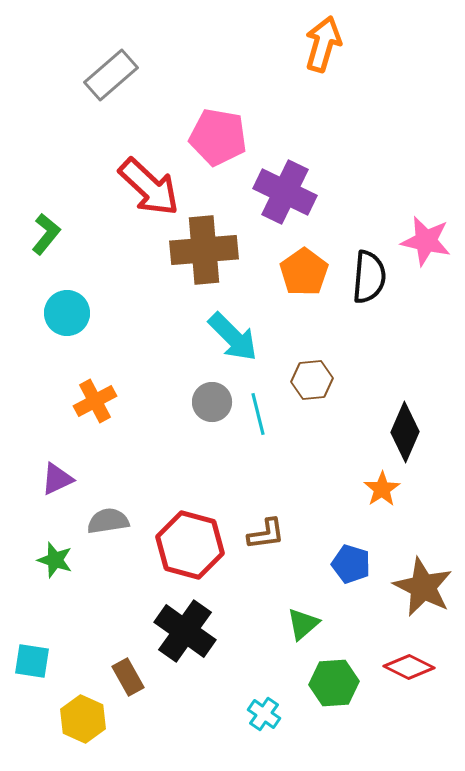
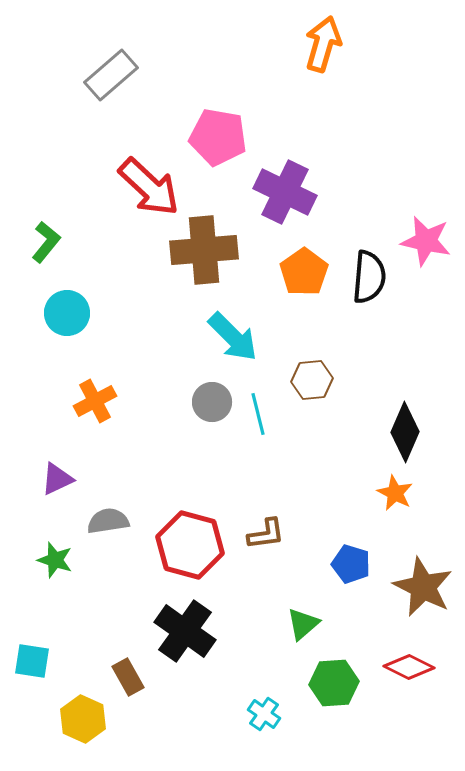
green L-shape: moved 8 px down
orange star: moved 13 px right, 4 px down; rotated 12 degrees counterclockwise
